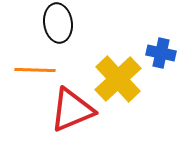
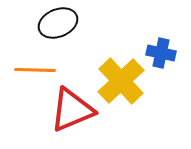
black ellipse: rotated 75 degrees clockwise
yellow cross: moved 3 px right, 2 px down
